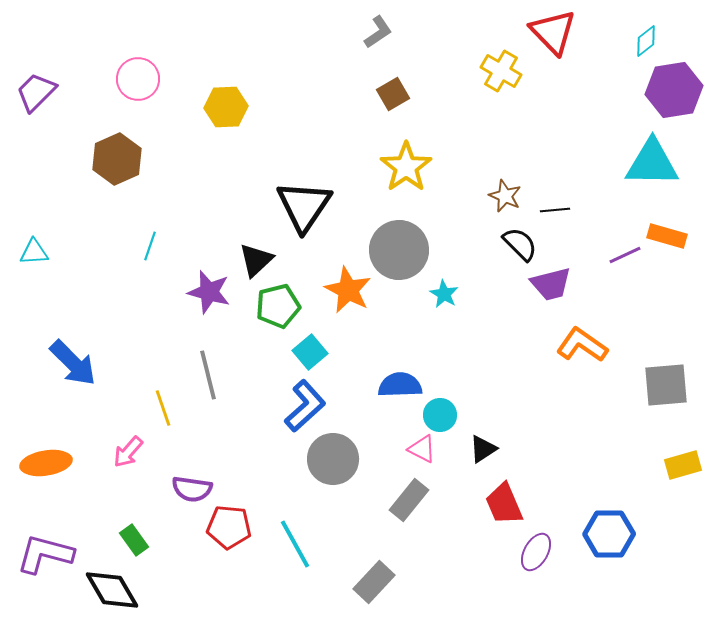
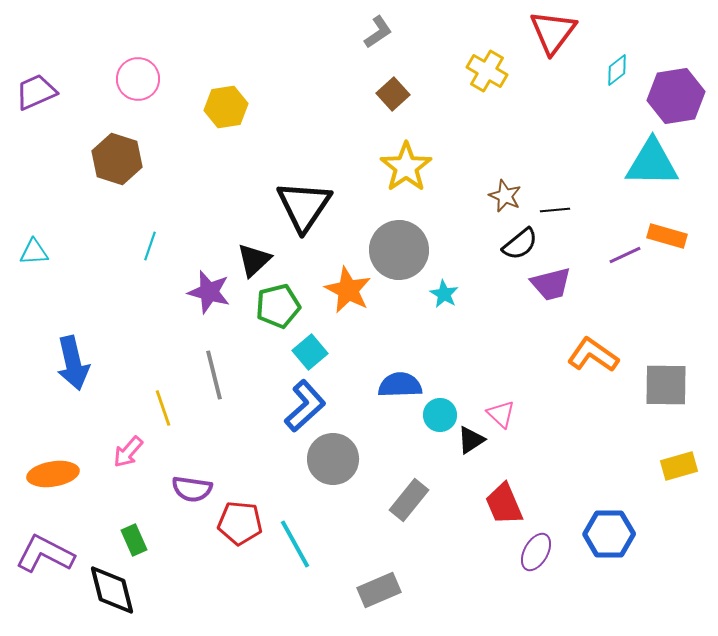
red triangle at (553, 32): rotated 21 degrees clockwise
cyan diamond at (646, 41): moved 29 px left, 29 px down
yellow cross at (501, 71): moved 14 px left
purple hexagon at (674, 90): moved 2 px right, 6 px down
purple trapezoid at (36, 92): rotated 21 degrees clockwise
brown square at (393, 94): rotated 12 degrees counterclockwise
yellow hexagon at (226, 107): rotated 6 degrees counterclockwise
brown hexagon at (117, 159): rotated 18 degrees counterclockwise
black semicircle at (520, 244): rotated 96 degrees clockwise
black triangle at (256, 260): moved 2 px left
orange L-shape at (582, 345): moved 11 px right, 10 px down
blue arrow at (73, 363): rotated 32 degrees clockwise
gray line at (208, 375): moved 6 px right
gray square at (666, 385): rotated 6 degrees clockwise
pink triangle at (422, 449): moved 79 px right, 35 px up; rotated 16 degrees clockwise
black triangle at (483, 449): moved 12 px left, 9 px up
orange ellipse at (46, 463): moved 7 px right, 11 px down
yellow rectangle at (683, 465): moved 4 px left, 1 px down
red pentagon at (229, 527): moved 11 px right, 4 px up
green rectangle at (134, 540): rotated 12 degrees clockwise
purple L-shape at (45, 554): rotated 12 degrees clockwise
gray rectangle at (374, 582): moved 5 px right, 8 px down; rotated 24 degrees clockwise
black diamond at (112, 590): rotated 16 degrees clockwise
